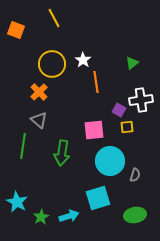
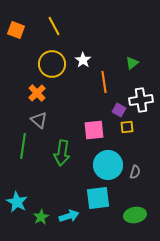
yellow line: moved 8 px down
orange line: moved 8 px right
orange cross: moved 2 px left, 1 px down
cyan circle: moved 2 px left, 4 px down
gray semicircle: moved 3 px up
cyan square: rotated 10 degrees clockwise
